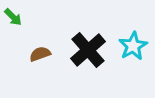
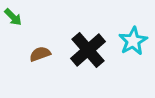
cyan star: moved 5 px up
